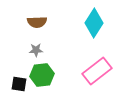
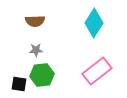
brown semicircle: moved 2 px left, 1 px up
